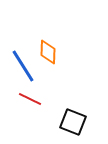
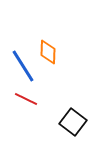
red line: moved 4 px left
black square: rotated 16 degrees clockwise
